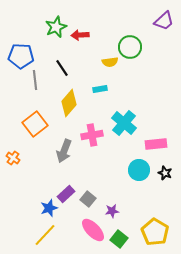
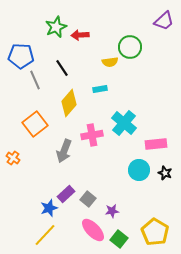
gray line: rotated 18 degrees counterclockwise
